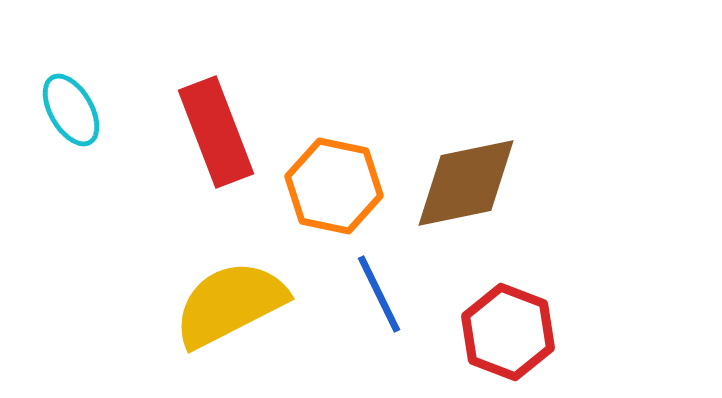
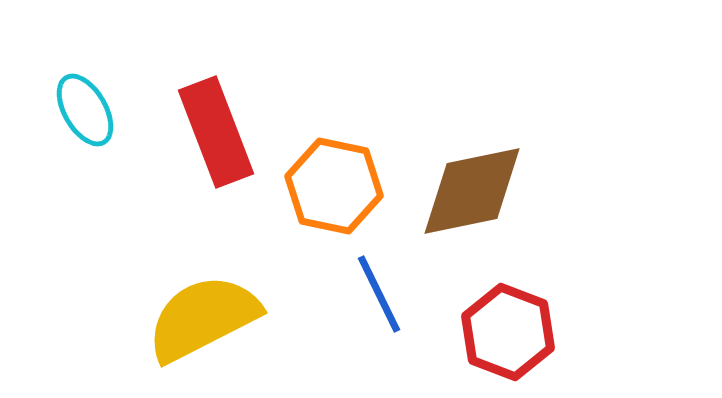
cyan ellipse: moved 14 px right
brown diamond: moved 6 px right, 8 px down
yellow semicircle: moved 27 px left, 14 px down
